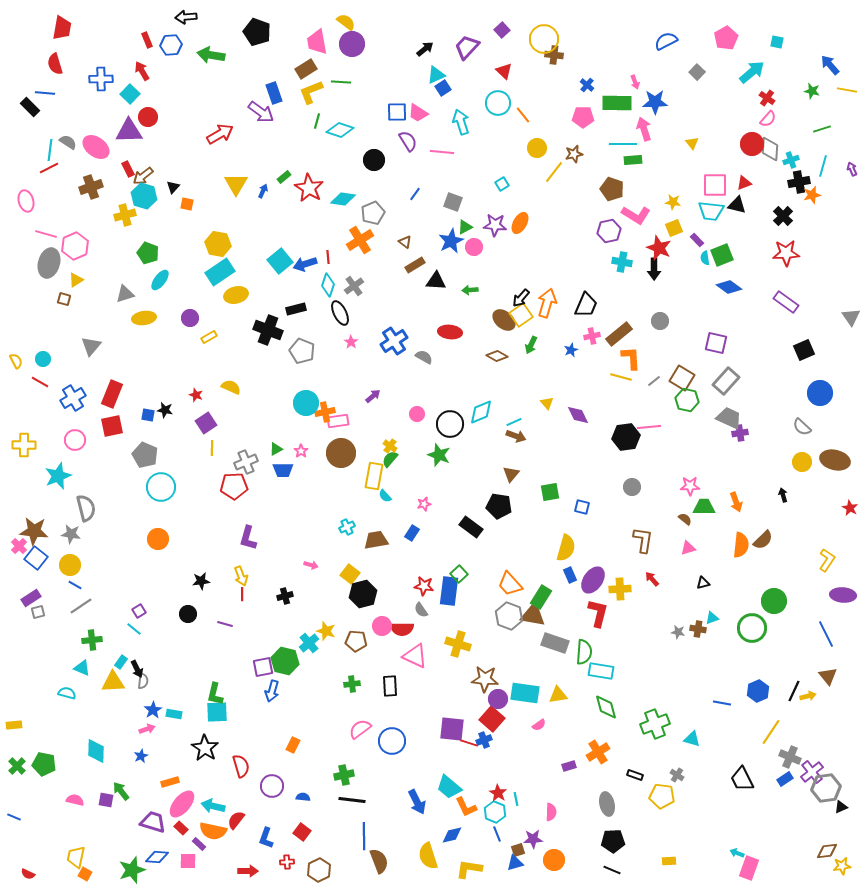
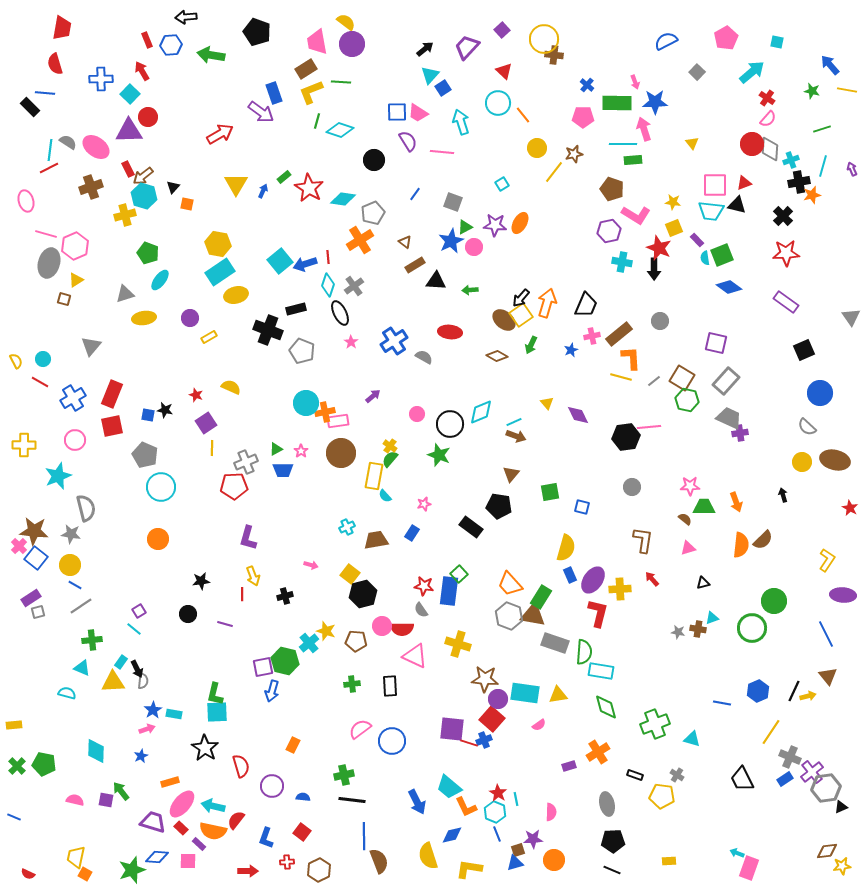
cyan triangle at (436, 75): moved 6 px left; rotated 24 degrees counterclockwise
gray semicircle at (802, 427): moved 5 px right
yellow arrow at (241, 576): moved 12 px right
